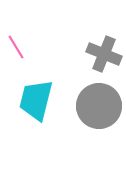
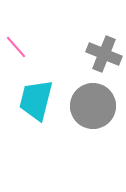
pink line: rotated 10 degrees counterclockwise
gray circle: moved 6 px left
